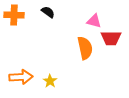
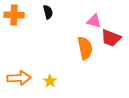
black semicircle: rotated 40 degrees clockwise
red trapezoid: rotated 20 degrees clockwise
orange arrow: moved 2 px left, 1 px down
